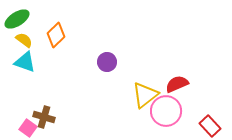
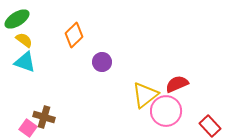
orange diamond: moved 18 px right
purple circle: moved 5 px left
